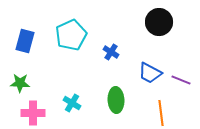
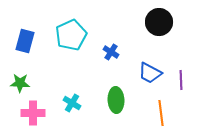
purple line: rotated 66 degrees clockwise
